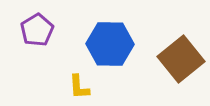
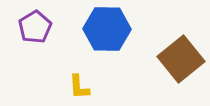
purple pentagon: moved 2 px left, 3 px up
blue hexagon: moved 3 px left, 15 px up
